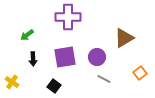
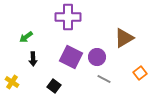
green arrow: moved 1 px left, 2 px down
purple square: moved 6 px right; rotated 35 degrees clockwise
